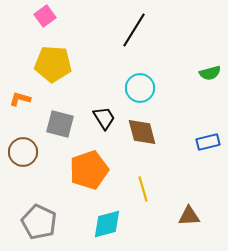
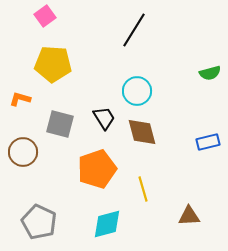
cyan circle: moved 3 px left, 3 px down
orange pentagon: moved 8 px right, 1 px up
